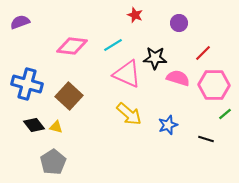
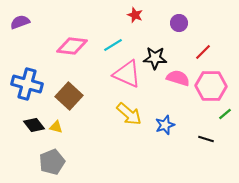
red line: moved 1 px up
pink hexagon: moved 3 px left, 1 px down
blue star: moved 3 px left
gray pentagon: moved 1 px left; rotated 10 degrees clockwise
